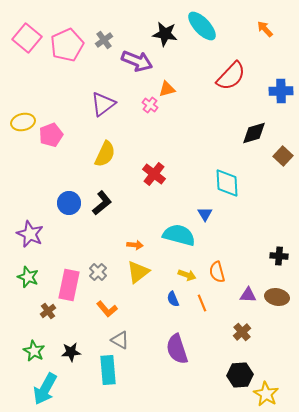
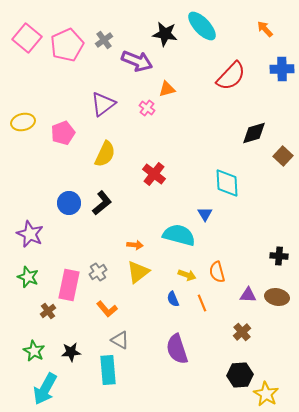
blue cross at (281, 91): moved 1 px right, 22 px up
pink cross at (150, 105): moved 3 px left, 3 px down
pink pentagon at (51, 135): moved 12 px right, 2 px up
gray cross at (98, 272): rotated 12 degrees clockwise
